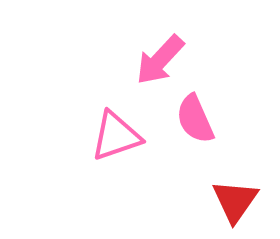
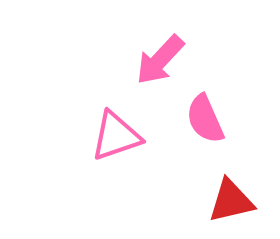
pink semicircle: moved 10 px right
red triangle: moved 4 px left; rotated 42 degrees clockwise
